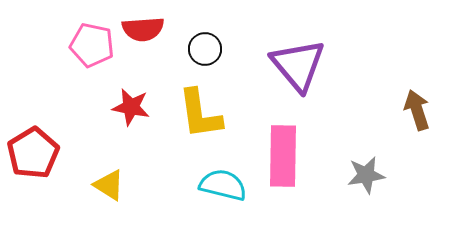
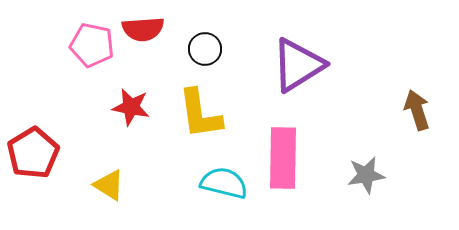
purple triangle: rotated 38 degrees clockwise
pink rectangle: moved 2 px down
cyan semicircle: moved 1 px right, 2 px up
